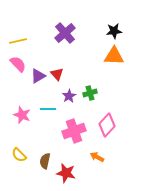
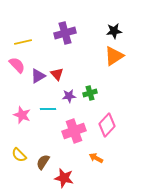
purple cross: rotated 25 degrees clockwise
yellow line: moved 5 px right, 1 px down
orange triangle: rotated 35 degrees counterclockwise
pink semicircle: moved 1 px left, 1 px down
purple star: rotated 24 degrees clockwise
orange arrow: moved 1 px left, 1 px down
brown semicircle: moved 2 px left, 1 px down; rotated 21 degrees clockwise
red star: moved 2 px left, 5 px down
